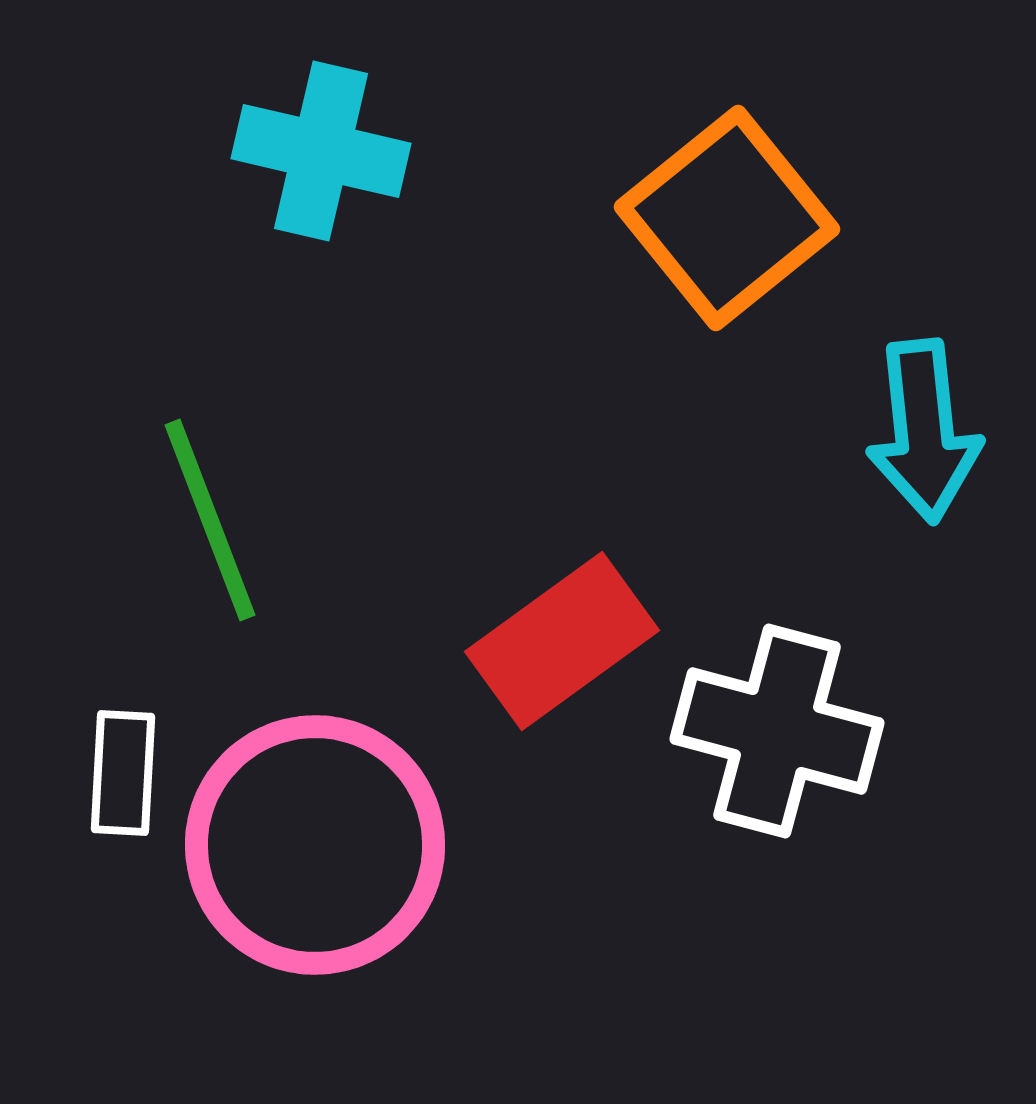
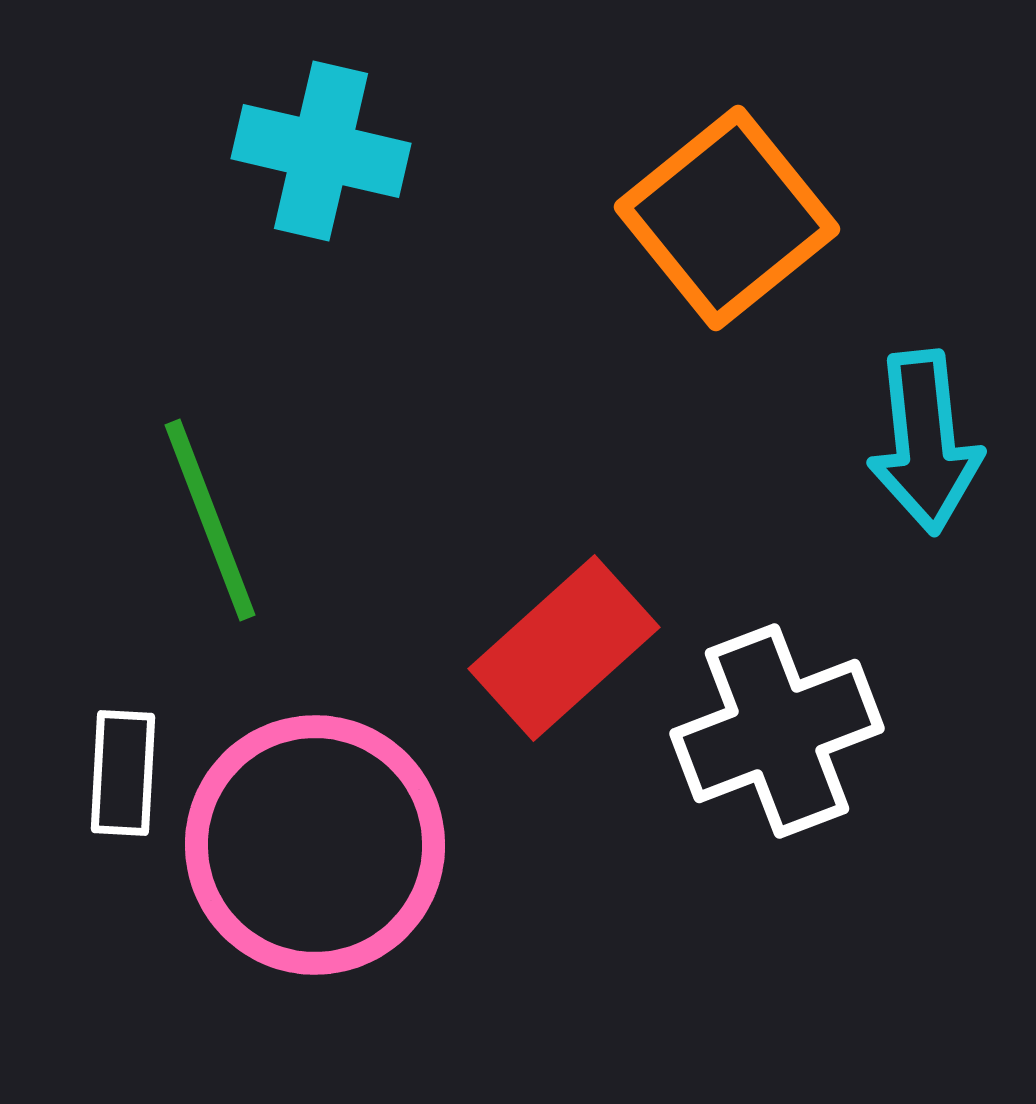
cyan arrow: moved 1 px right, 11 px down
red rectangle: moved 2 px right, 7 px down; rotated 6 degrees counterclockwise
white cross: rotated 36 degrees counterclockwise
